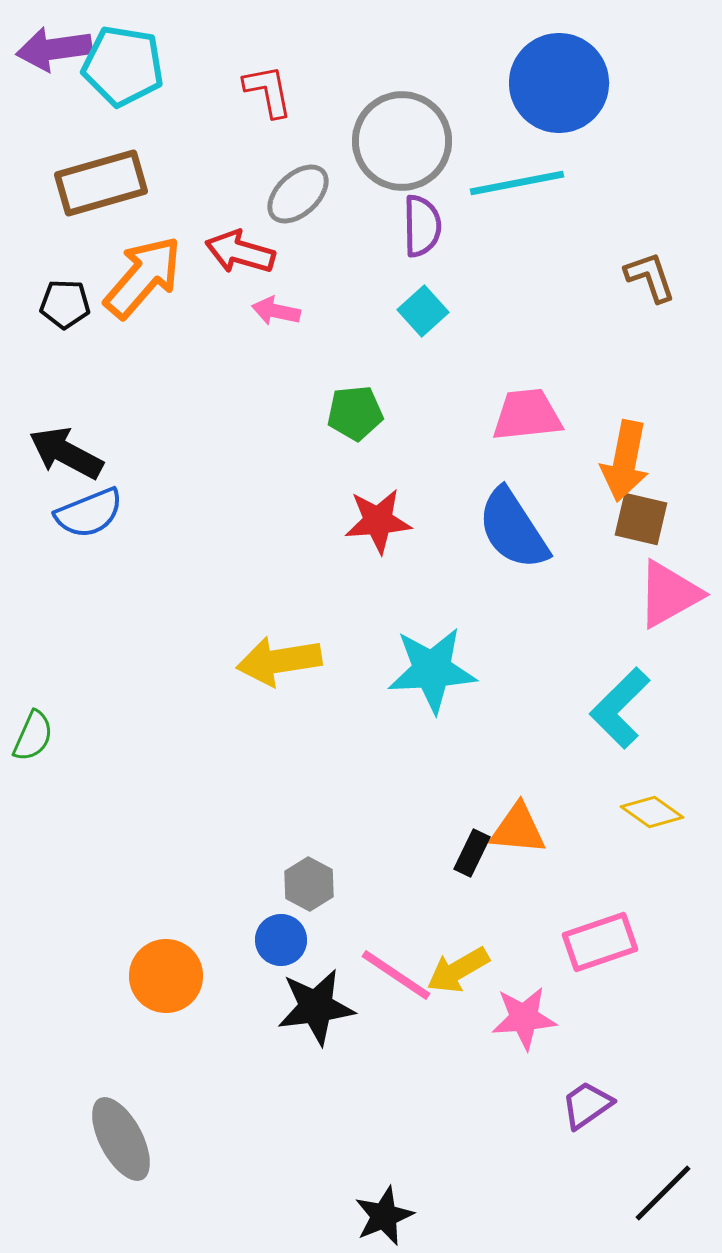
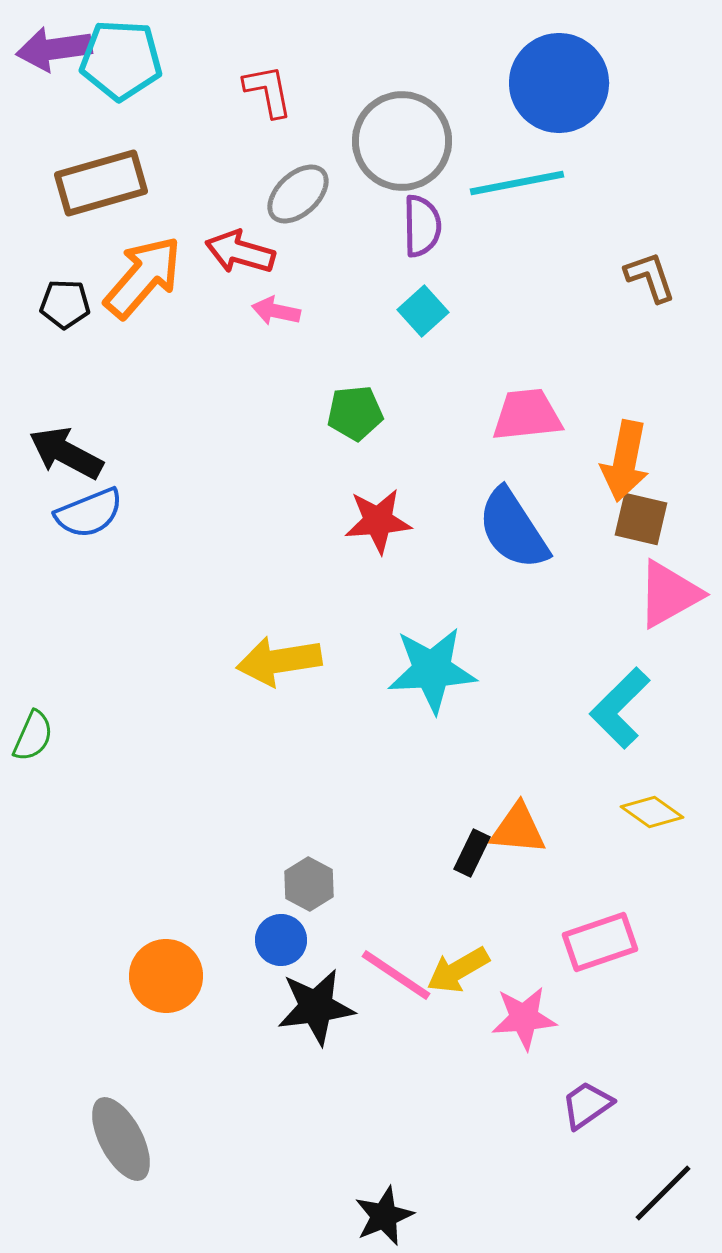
cyan pentagon at (123, 66): moved 2 px left, 6 px up; rotated 6 degrees counterclockwise
